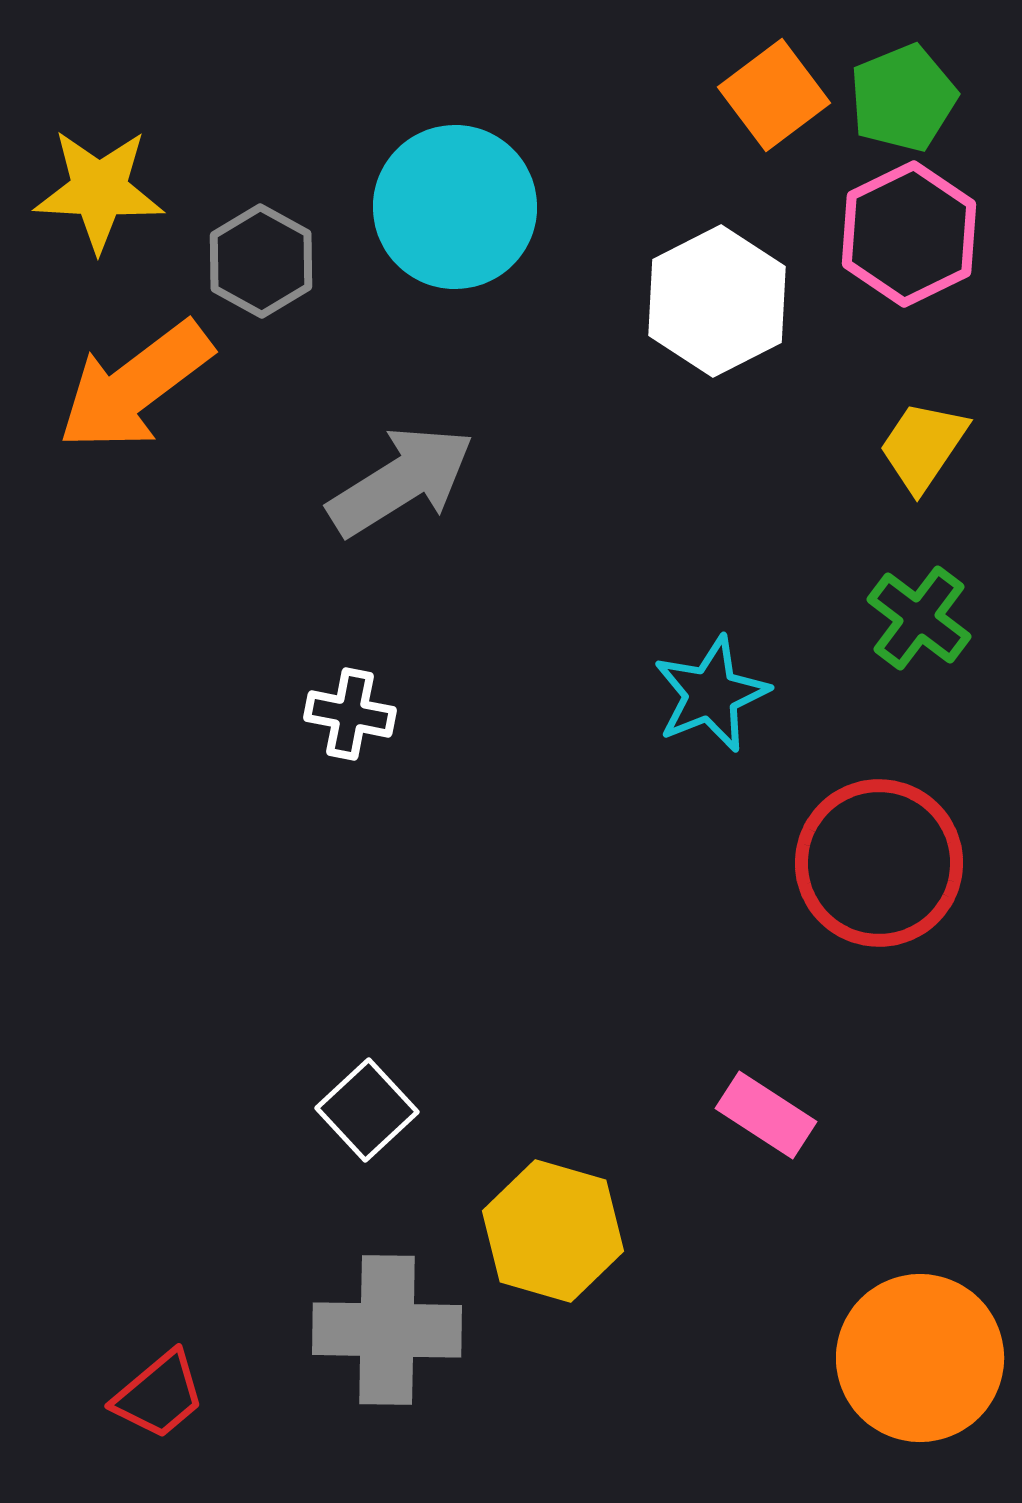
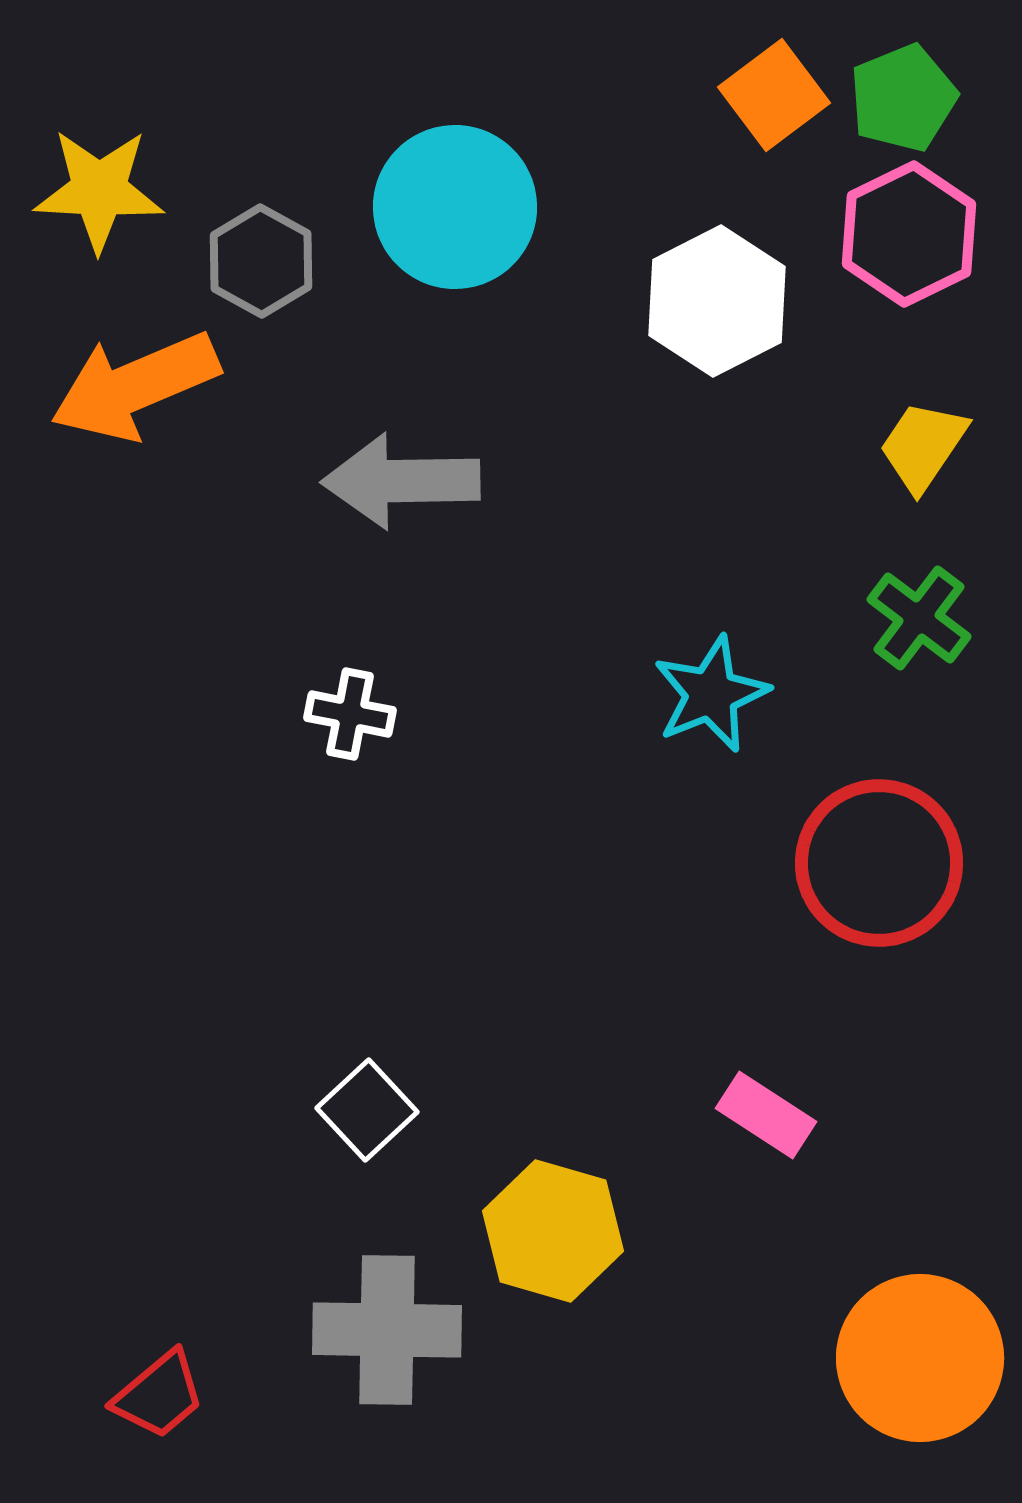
orange arrow: rotated 14 degrees clockwise
gray arrow: rotated 149 degrees counterclockwise
